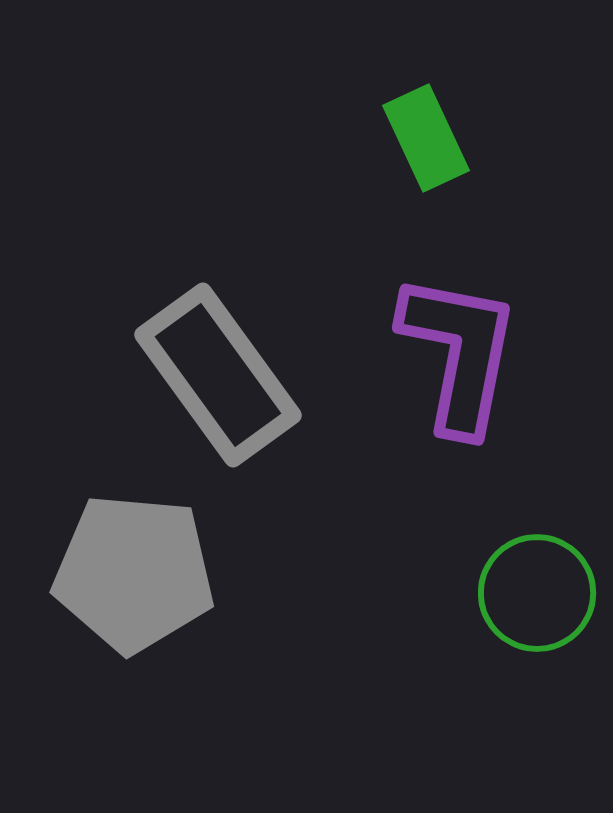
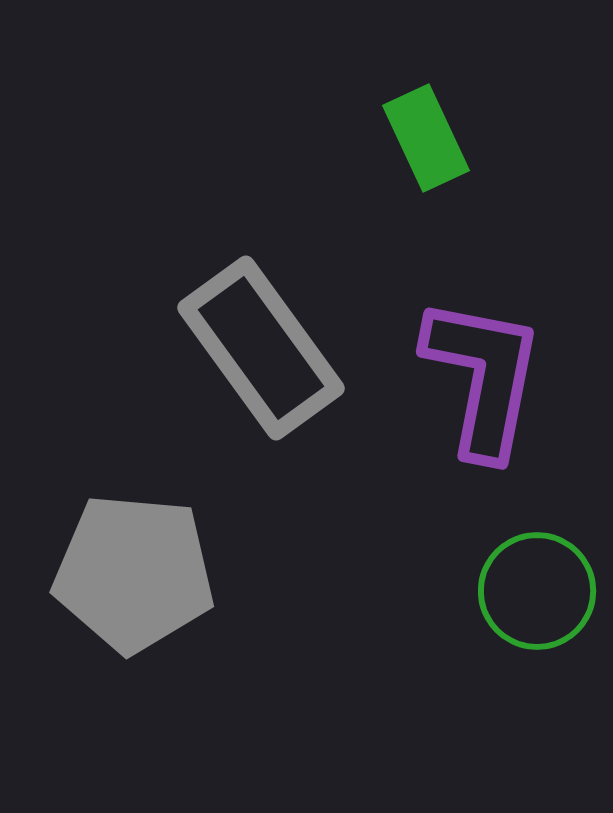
purple L-shape: moved 24 px right, 24 px down
gray rectangle: moved 43 px right, 27 px up
green circle: moved 2 px up
